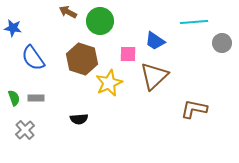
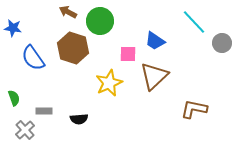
cyan line: rotated 52 degrees clockwise
brown hexagon: moved 9 px left, 11 px up
gray rectangle: moved 8 px right, 13 px down
